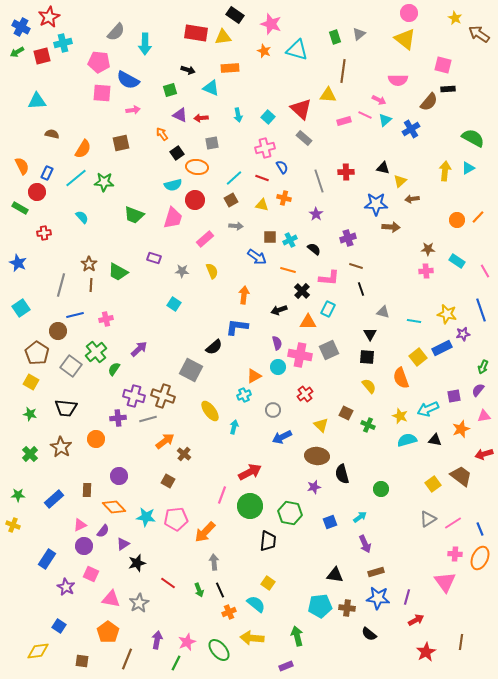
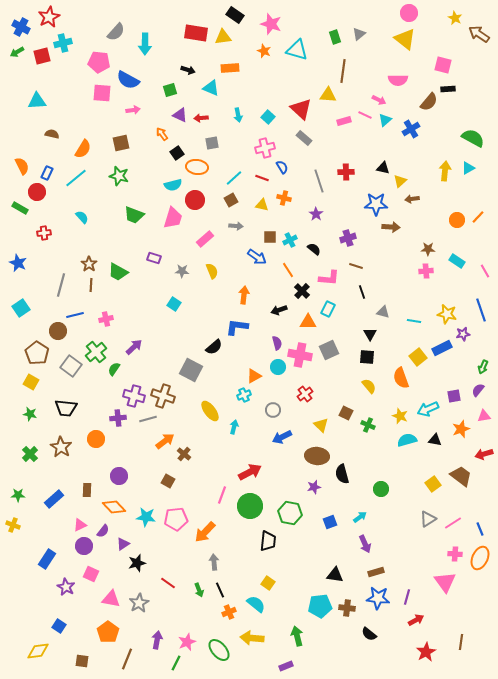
green star at (104, 182): moved 15 px right, 6 px up; rotated 12 degrees clockwise
orange line at (288, 270): rotated 42 degrees clockwise
black line at (361, 289): moved 1 px right, 3 px down
purple arrow at (139, 349): moved 5 px left, 2 px up
